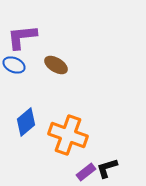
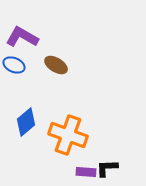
purple L-shape: rotated 36 degrees clockwise
black L-shape: rotated 15 degrees clockwise
purple rectangle: rotated 42 degrees clockwise
